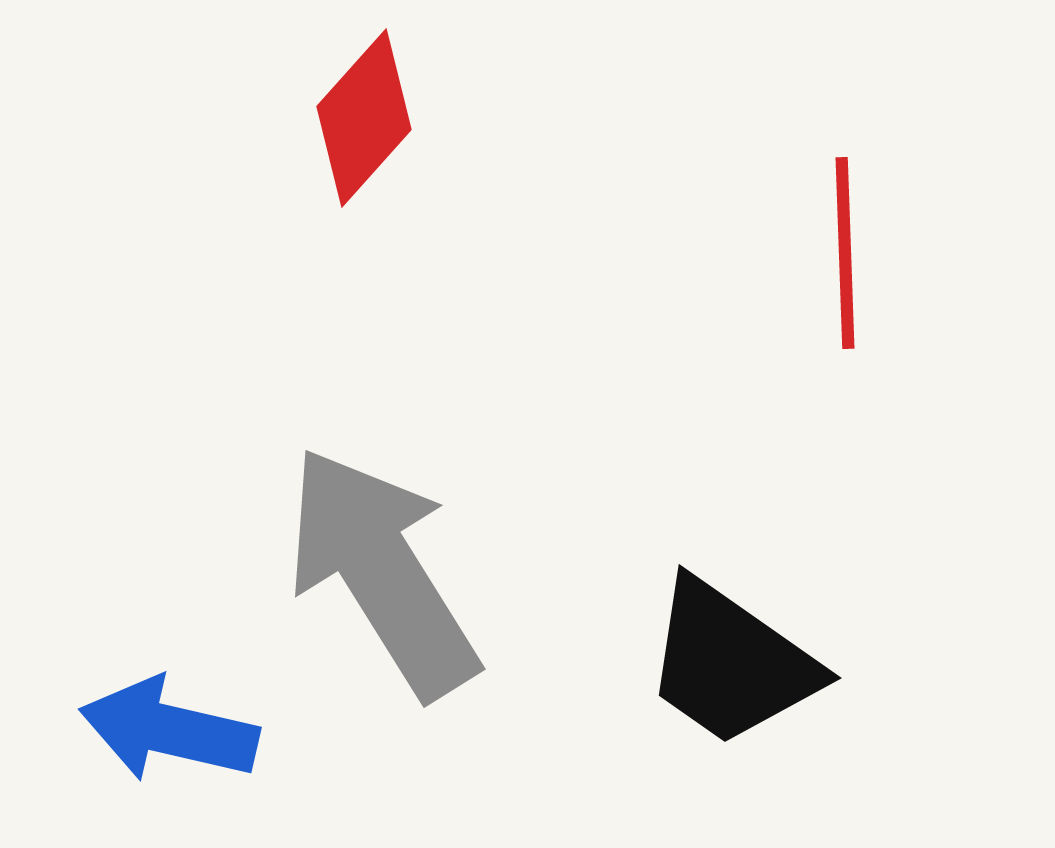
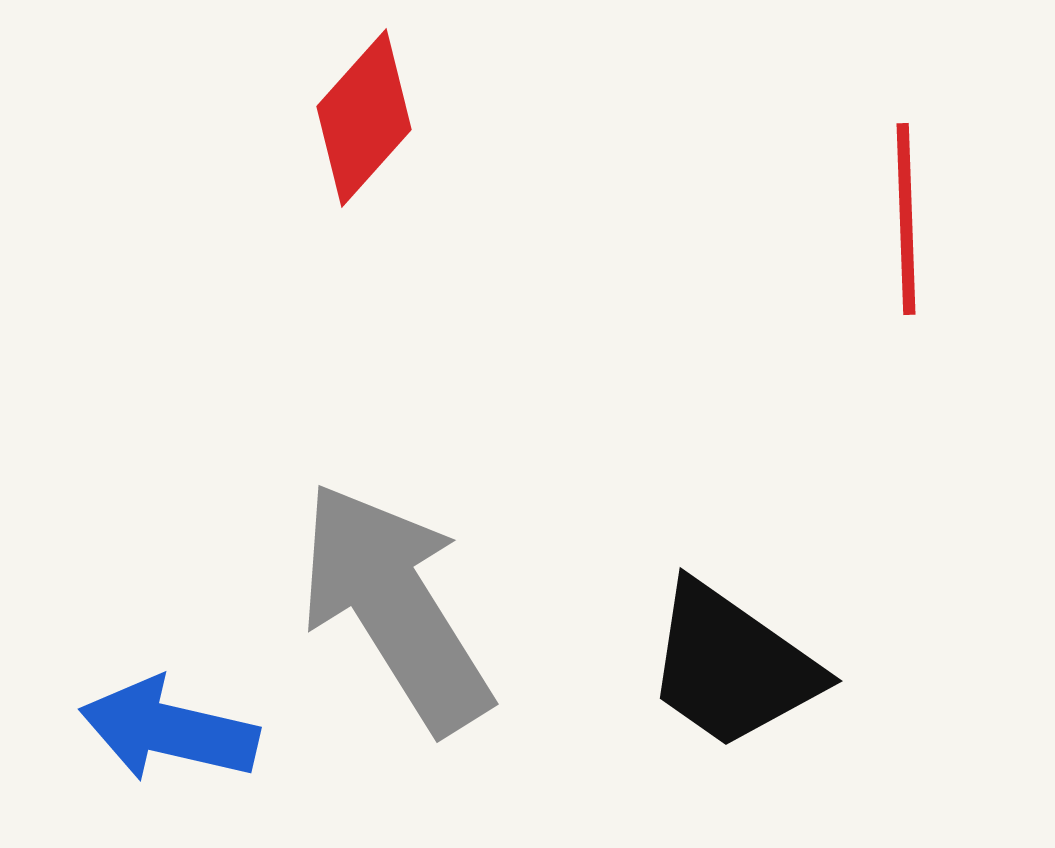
red line: moved 61 px right, 34 px up
gray arrow: moved 13 px right, 35 px down
black trapezoid: moved 1 px right, 3 px down
